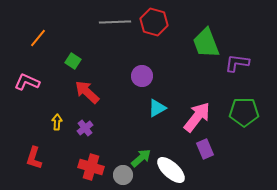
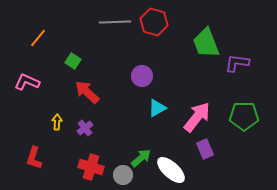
green pentagon: moved 4 px down
